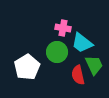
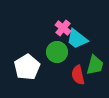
pink cross: rotated 28 degrees clockwise
cyan trapezoid: moved 5 px left, 4 px up
green trapezoid: moved 1 px right; rotated 40 degrees clockwise
